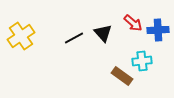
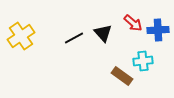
cyan cross: moved 1 px right
